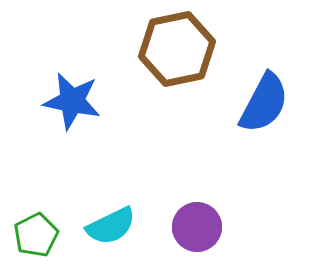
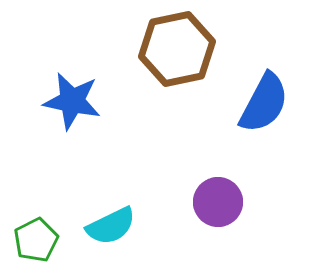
purple circle: moved 21 px right, 25 px up
green pentagon: moved 5 px down
